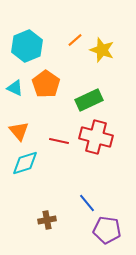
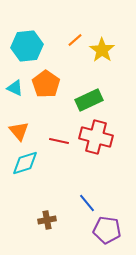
cyan hexagon: rotated 16 degrees clockwise
yellow star: rotated 15 degrees clockwise
